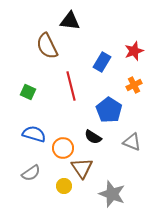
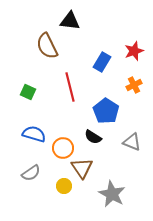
red line: moved 1 px left, 1 px down
blue pentagon: moved 3 px left, 1 px down
gray star: rotated 8 degrees clockwise
